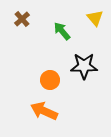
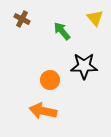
brown cross: rotated 21 degrees counterclockwise
orange arrow: moved 1 px left; rotated 12 degrees counterclockwise
